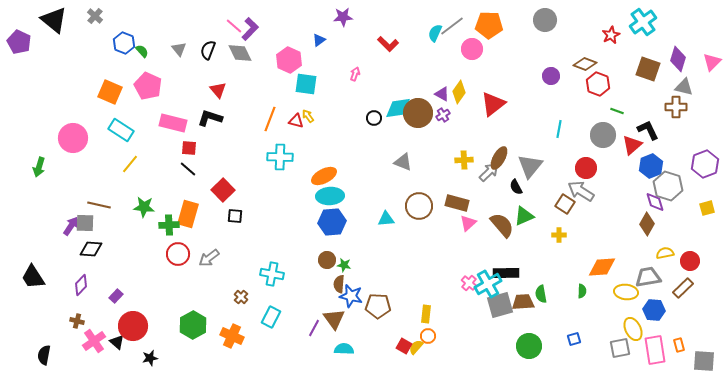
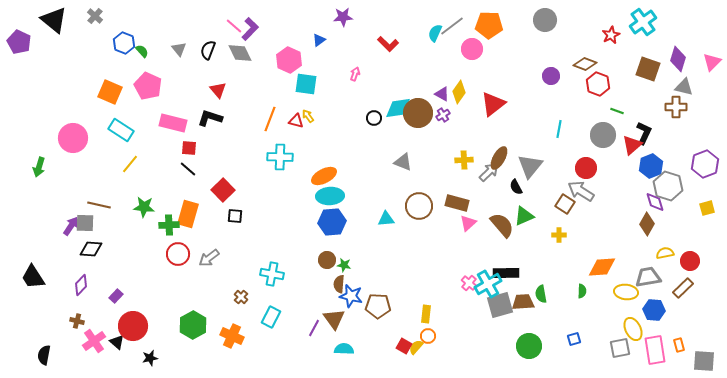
black L-shape at (648, 130): moved 4 px left, 3 px down; rotated 50 degrees clockwise
